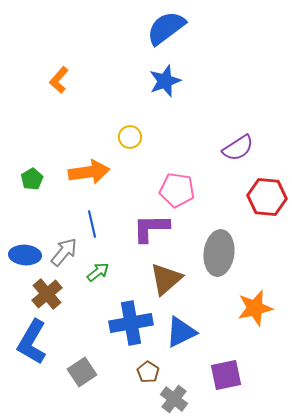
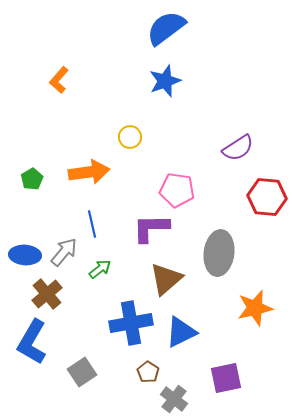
green arrow: moved 2 px right, 3 px up
purple square: moved 3 px down
